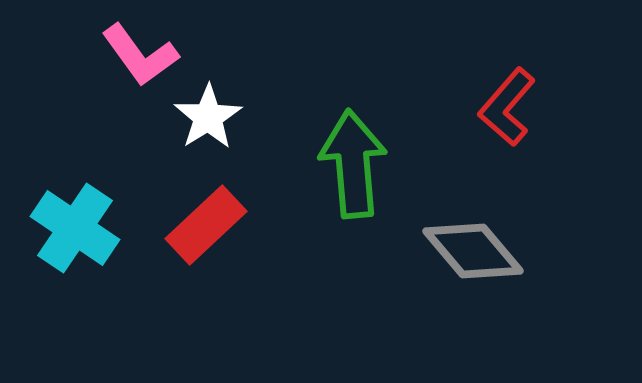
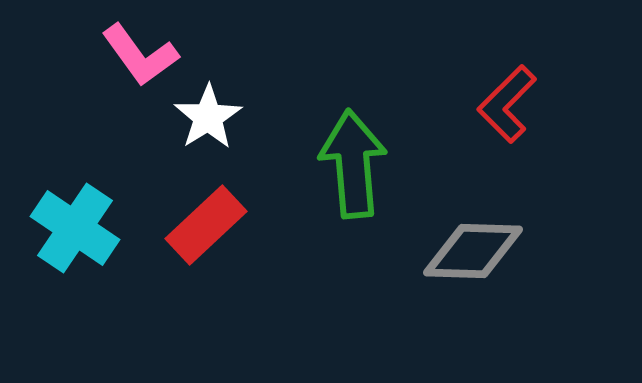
red L-shape: moved 3 px up; rotated 4 degrees clockwise
gray diamond: rotated 48 degrees counterclockwise
